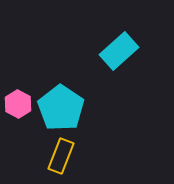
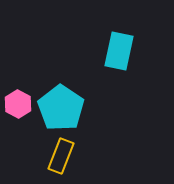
cyan rectangle: rotated 36 degrees counterclockwise
